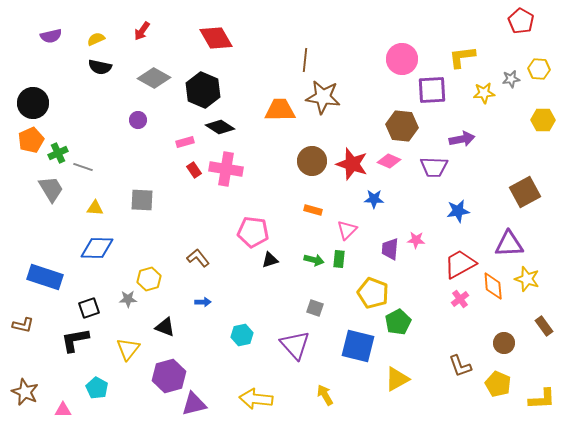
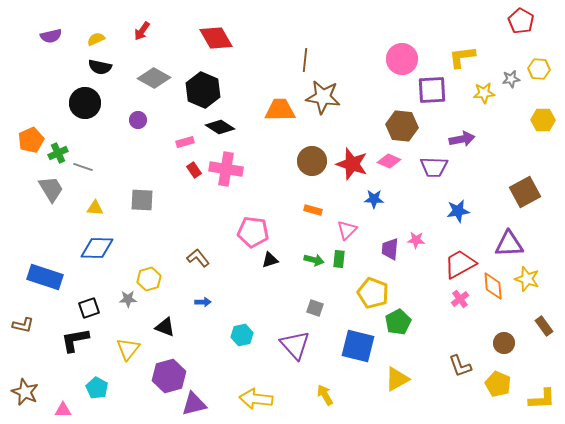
black circle at (33, 103): moved 52 px right
